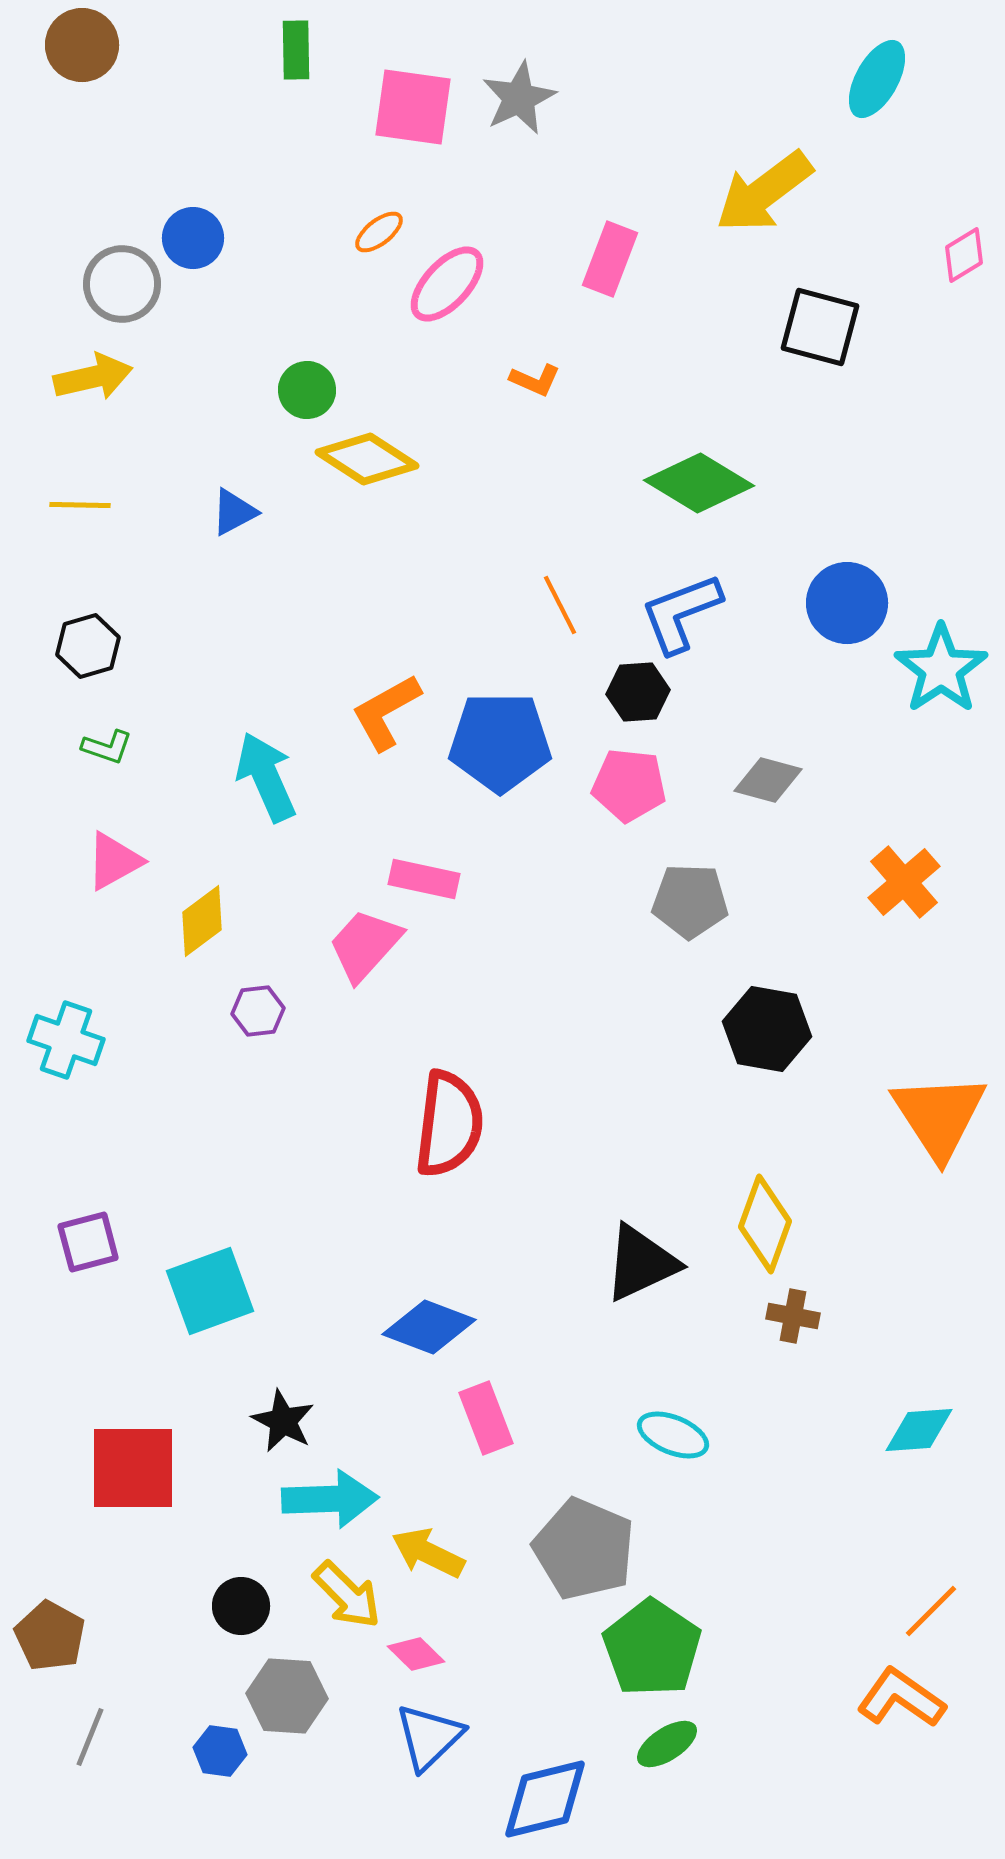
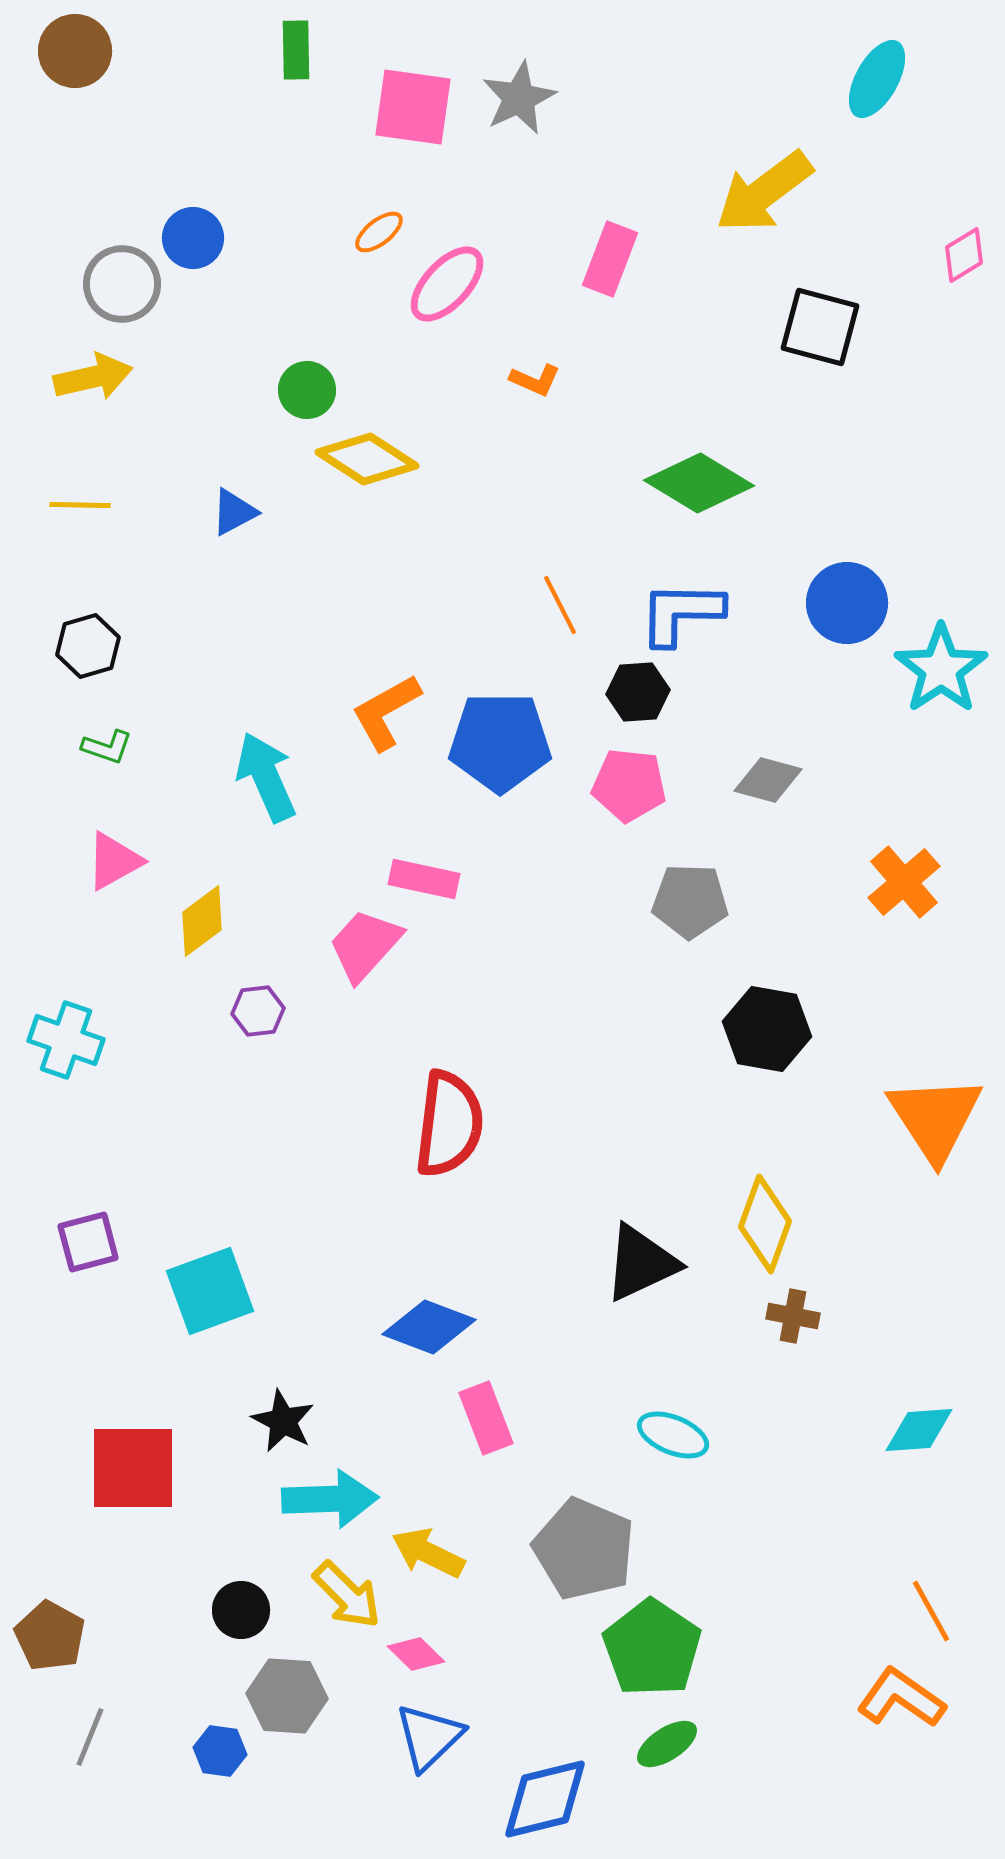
brown circle at (82, 45): moved 7 px left, 6 px down
blue L-shape at (681, 613): rotated 22 degrees clockwise
orange triangle at (939, 1116): moved 4 px left, 2 px down
black circle at (241, 1606): moved 4 px down
orange line at (931, 1611): rotated 74 degrees counterclockwise
